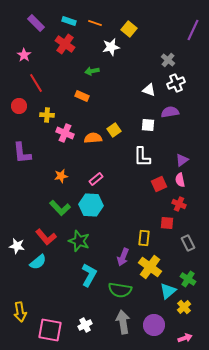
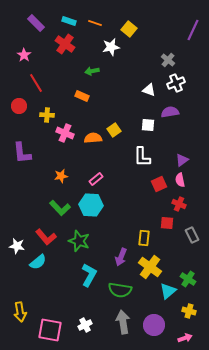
gray rectangle at (188, 243): moved 4 px right, 8 px up
purple arrow at (123, 257): moved 2 px left
yellow cross at (184, 307): moved 5 px right, 4 px down; rotated 32 degrees counterclockwise
